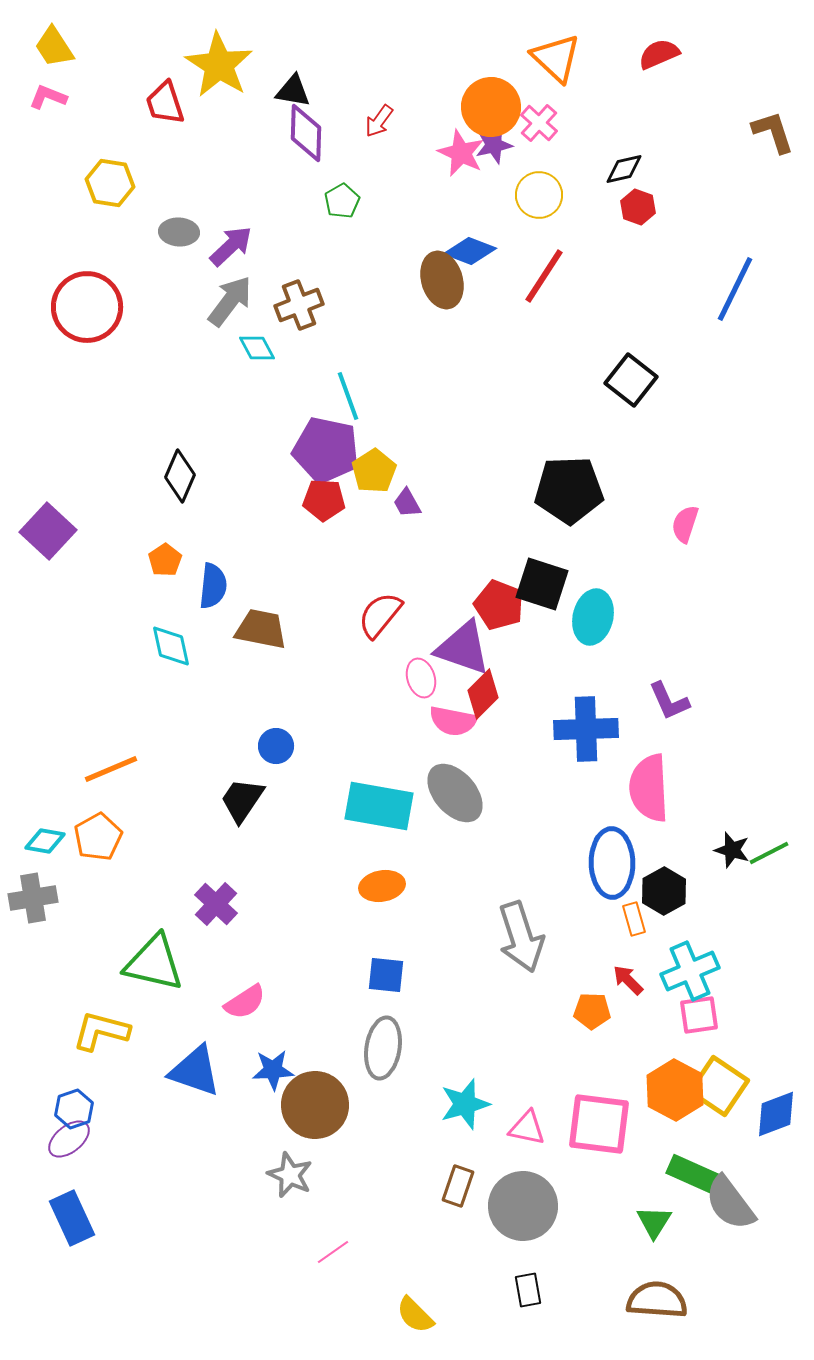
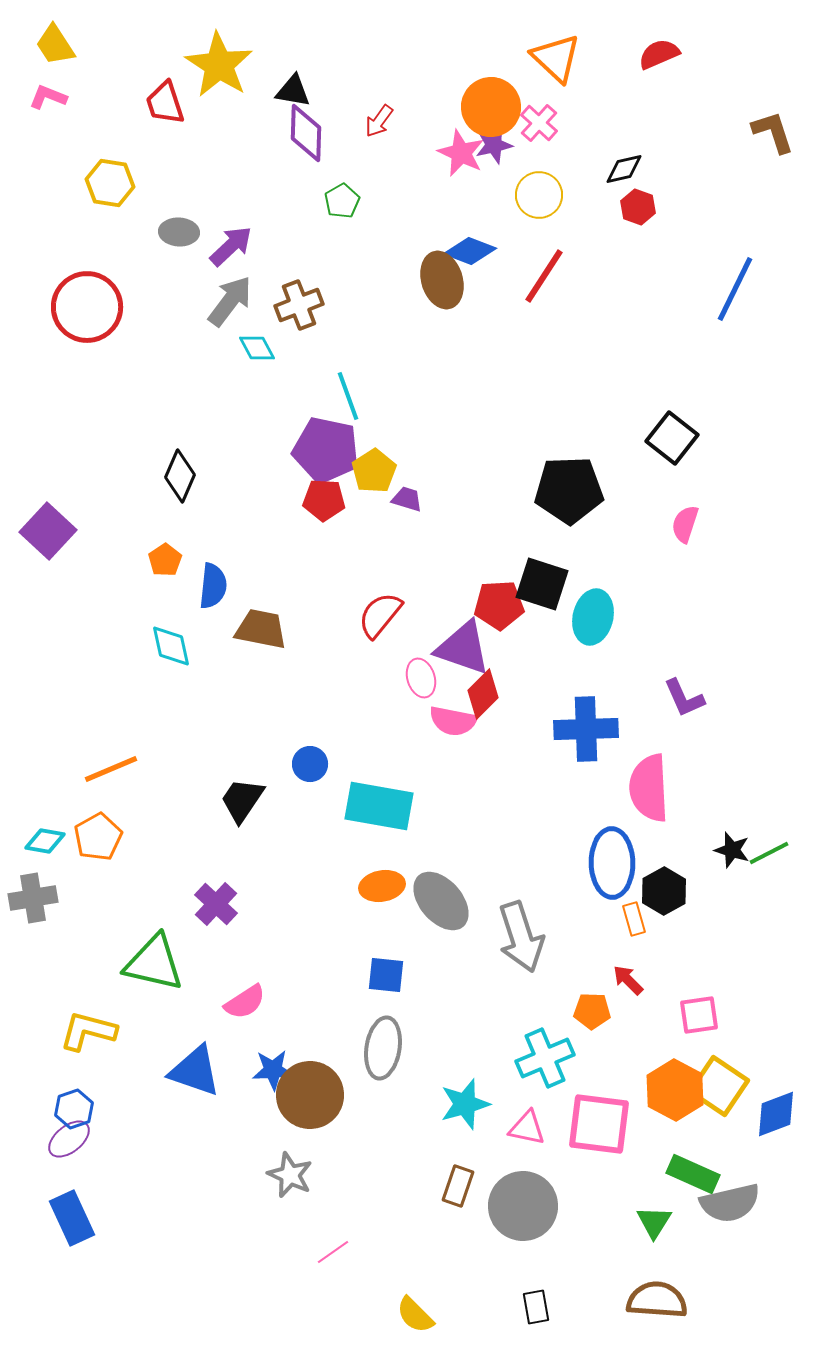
yellow trapezoid at (54, 47): moved 1 px right, 2 px up
black square at (631, 380): moved 41 px right, 58 px down
purple trapezoid at (407, 503): moved 4 px up; rotated 136 degrees clockwise
red pentagon at (499, 605): rotated 24 degrees counterclockwise
purple L-shape at (669, 701): moved 15 px right, 3 px up
blue circle at (276, 746): moved 34 px right, 18 px down
gray ellipse at (455, 793): moved 14 px left, 108 px down
cyan cross at (690, 971): moved 145 px left, 87 px down
yellow L-shape at (101, 1031): moved 13 px left
brown circle at (315, 1105): moved 5 px left, 10 px up
gray semicircle at (730, 1203): rotated 66 degrees counterclockwise
black rectangle at (528, 1290): moved 8 px right, 17 px down
